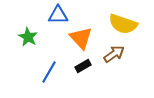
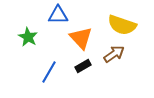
yellow semicircle: moved 1 px left, 1 px down
